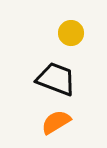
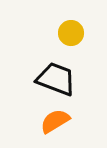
orange semicircle: moved 1 px left, 1 px up
